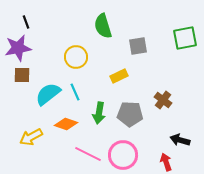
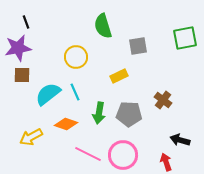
gray pentagon: moved 1 px left
